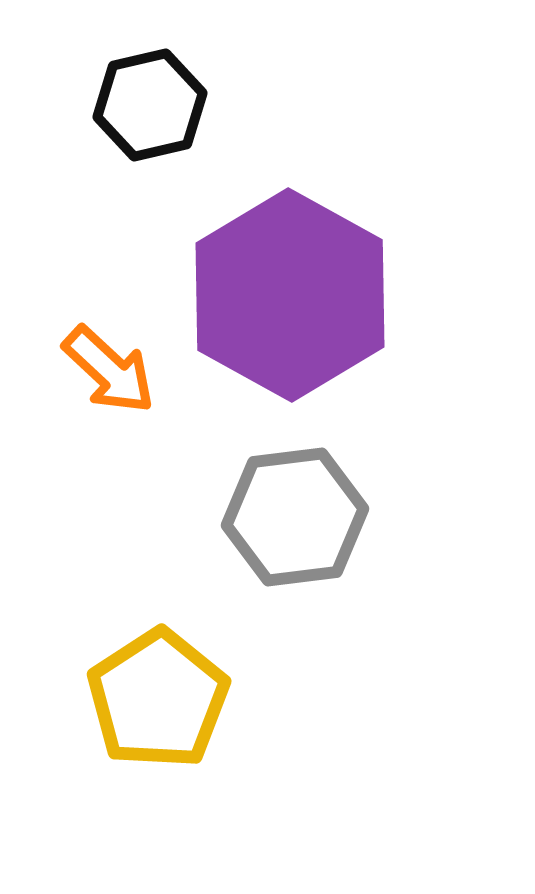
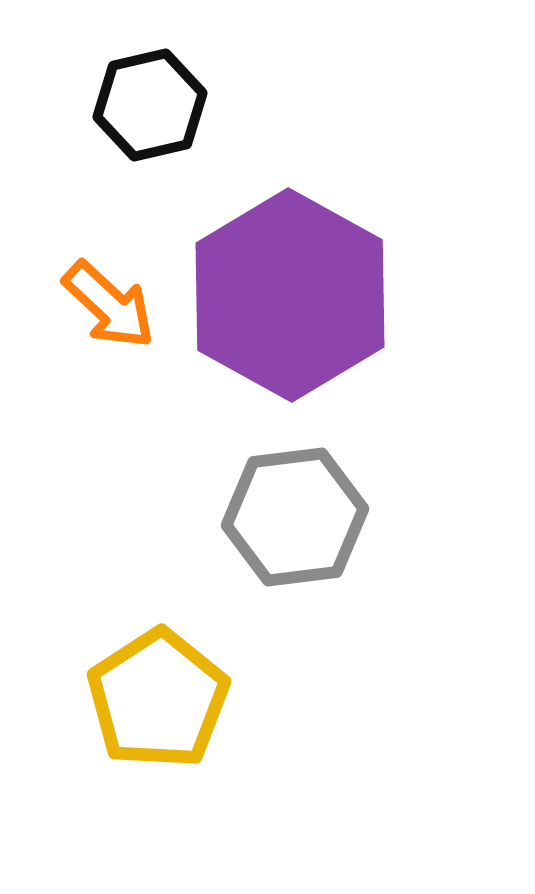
orange arrow: moved 65 px up
